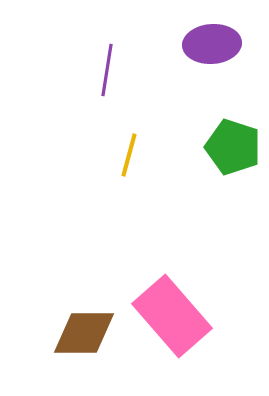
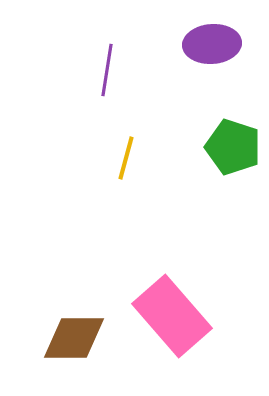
yellow line: moved 3 px left, 3 px down
brown diamond: moved 10 px left, 5 px down
